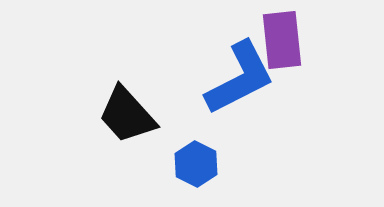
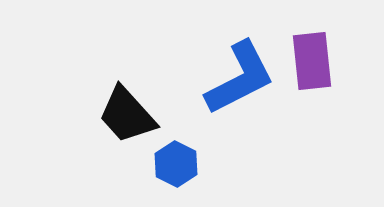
purple rectangle: moved 30 px right, 21 px down
blue hexagon: moved 20 px left
